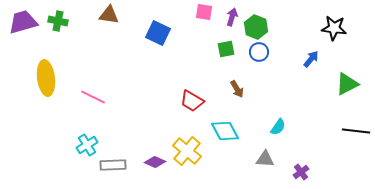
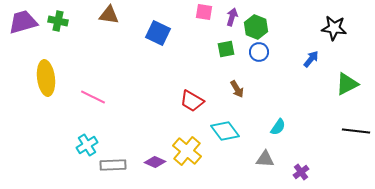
cyan diamond: rotated 8 degrees counterclockwise
